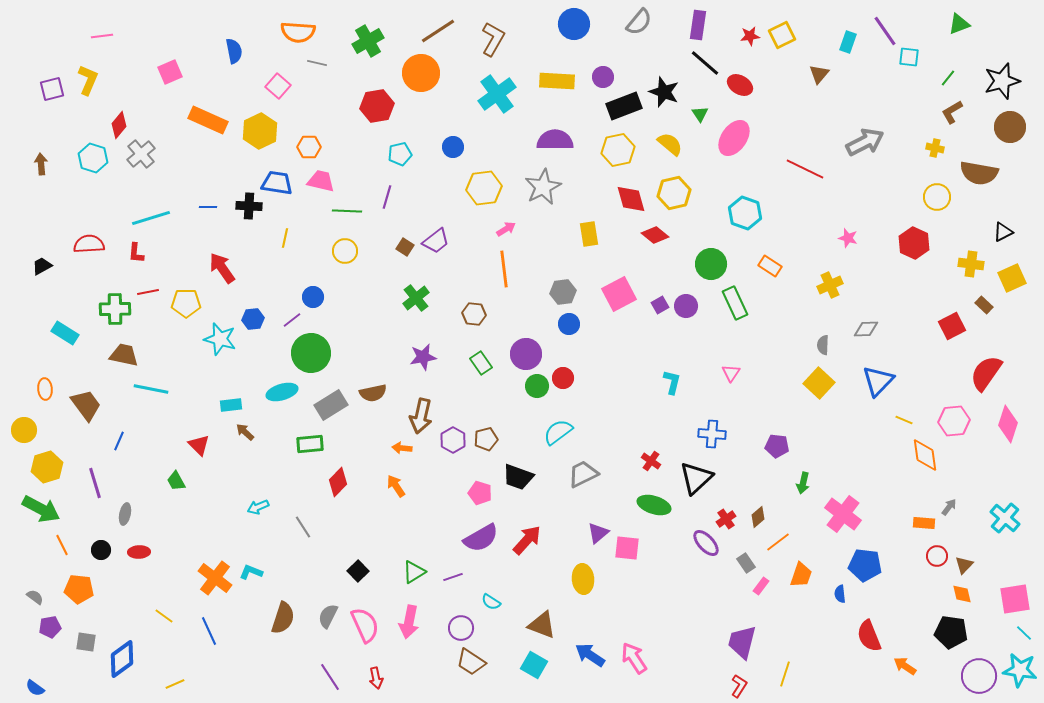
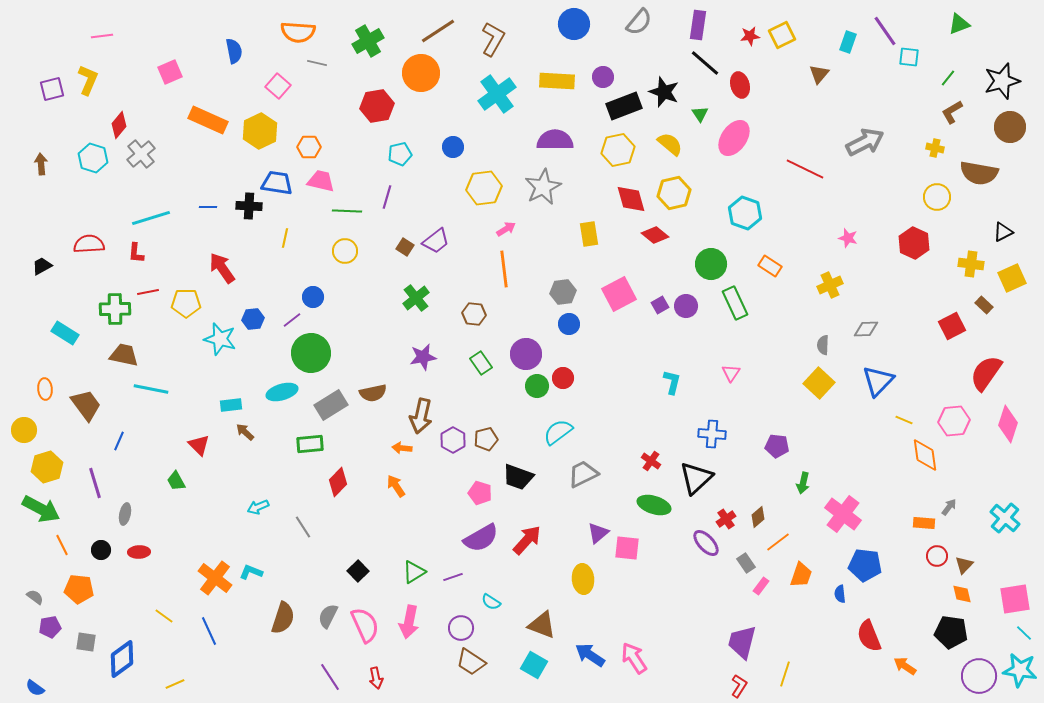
red ellipse at (740, 85): rotated 45 degrees clockwise
